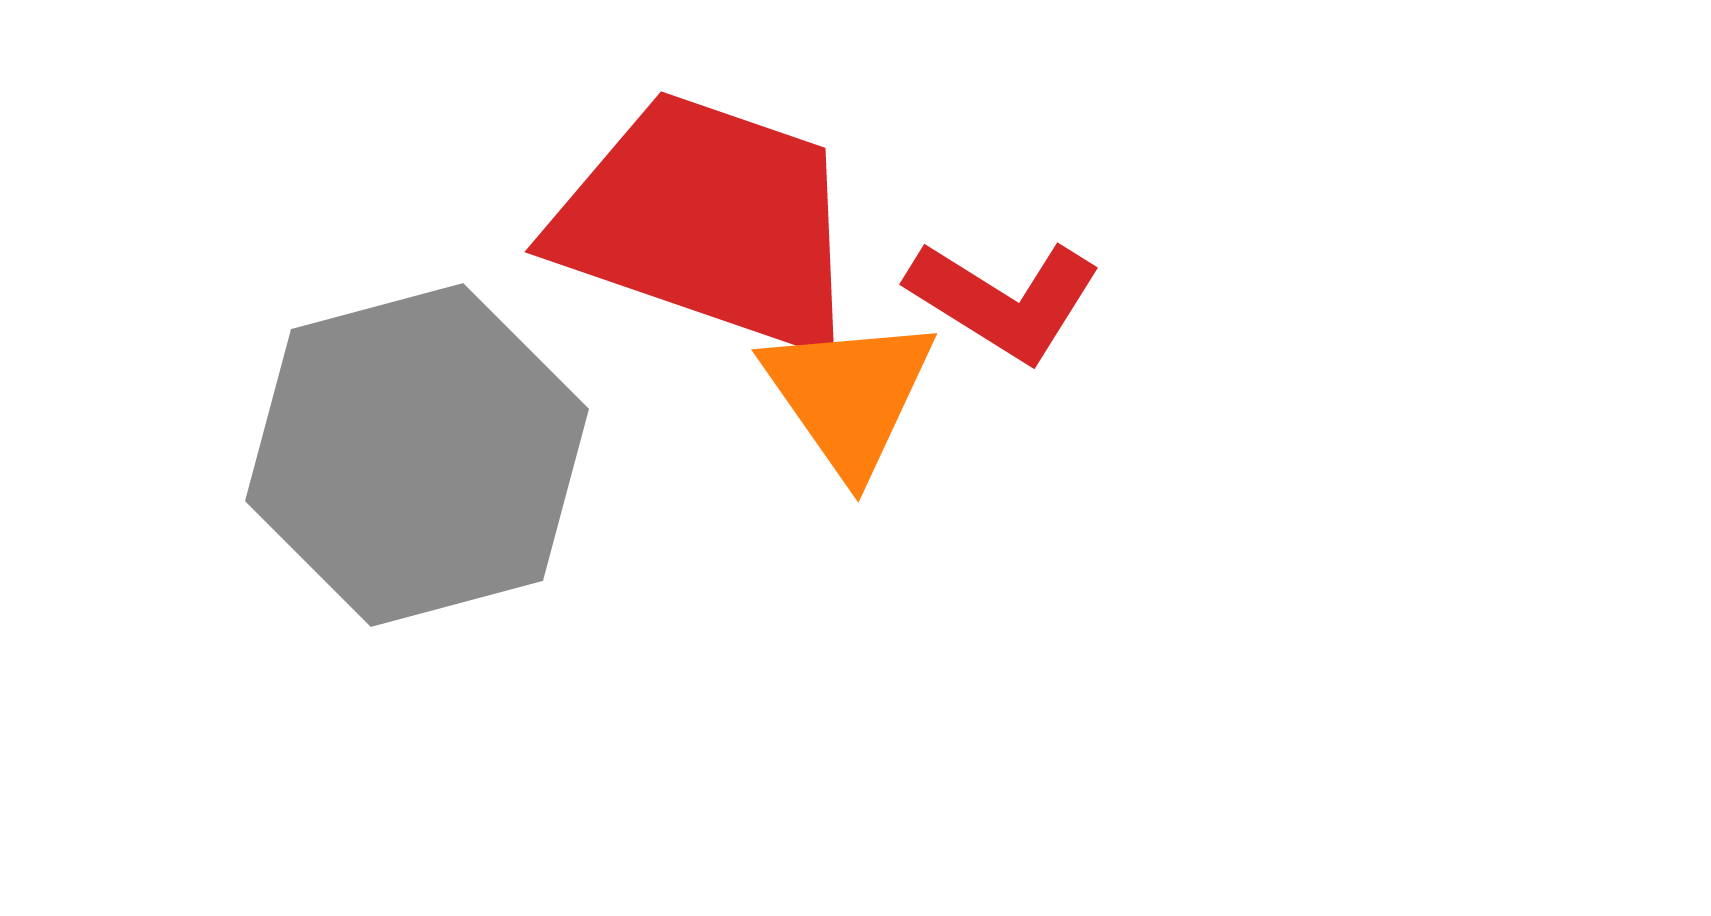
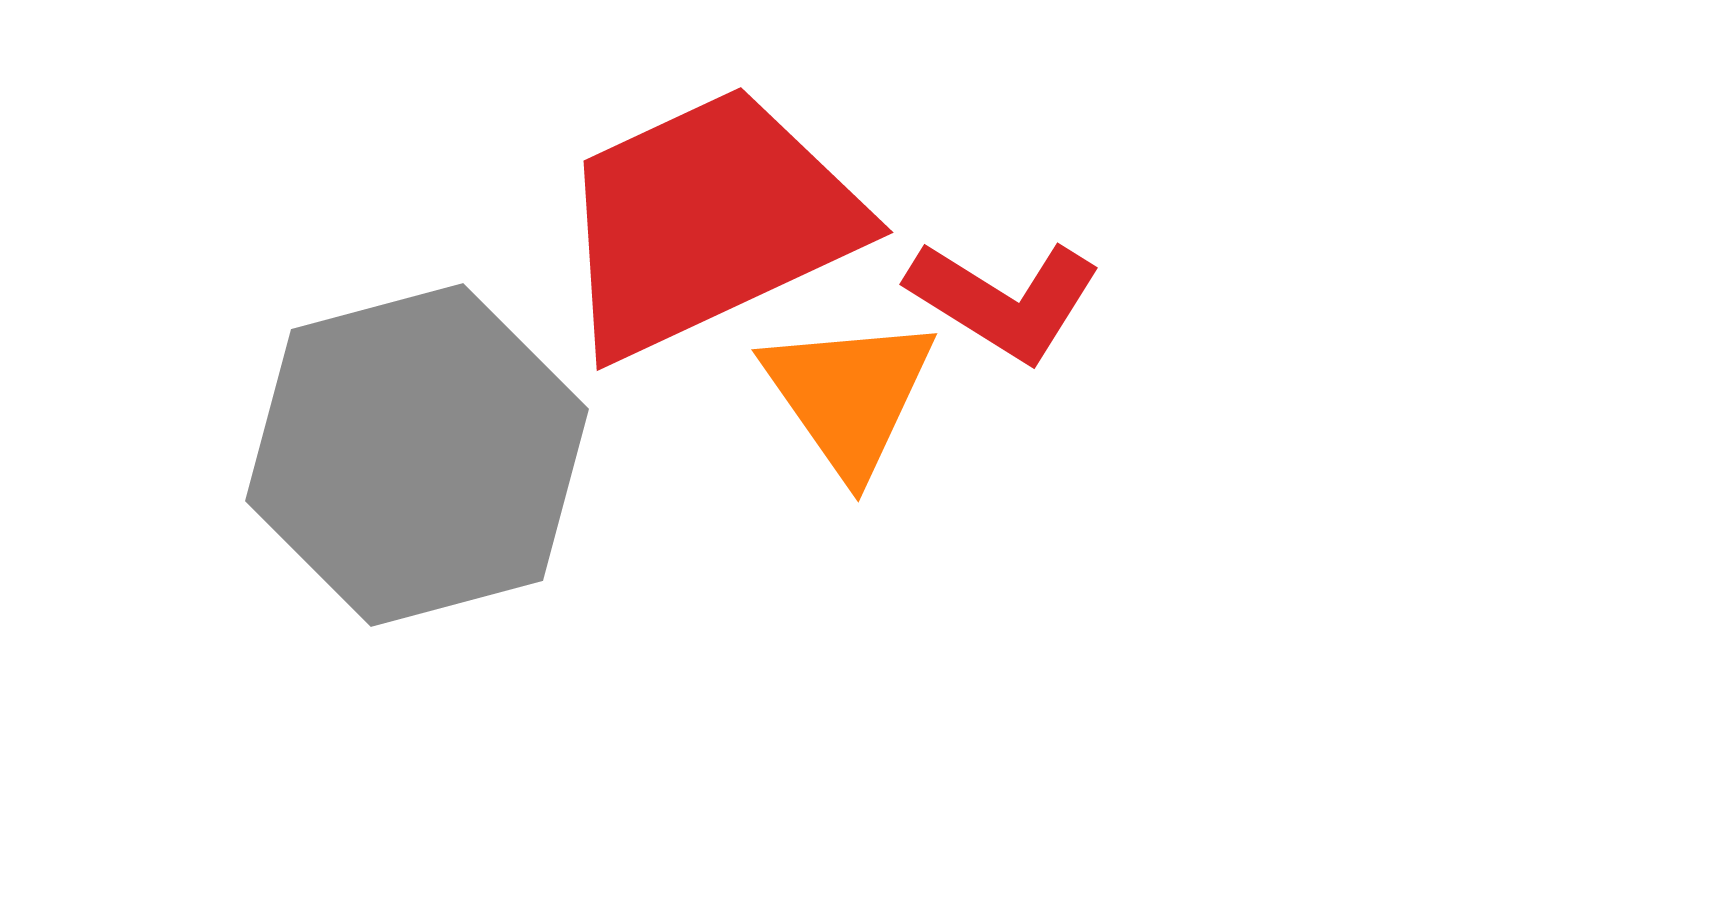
red trapezoid: rotated 44 degrees counterclockwise
